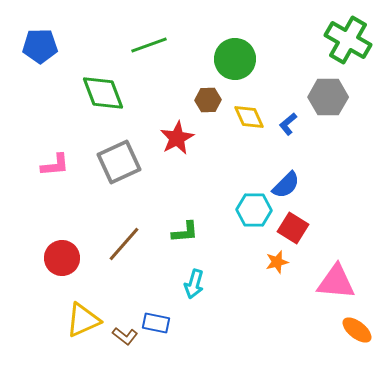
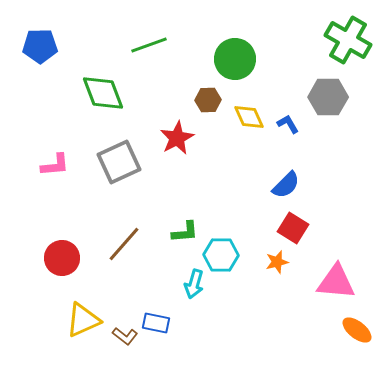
blue L-shape: rotated 100 degrees clockwise
cyan hexagon: moved 33 px left, 45 px down
